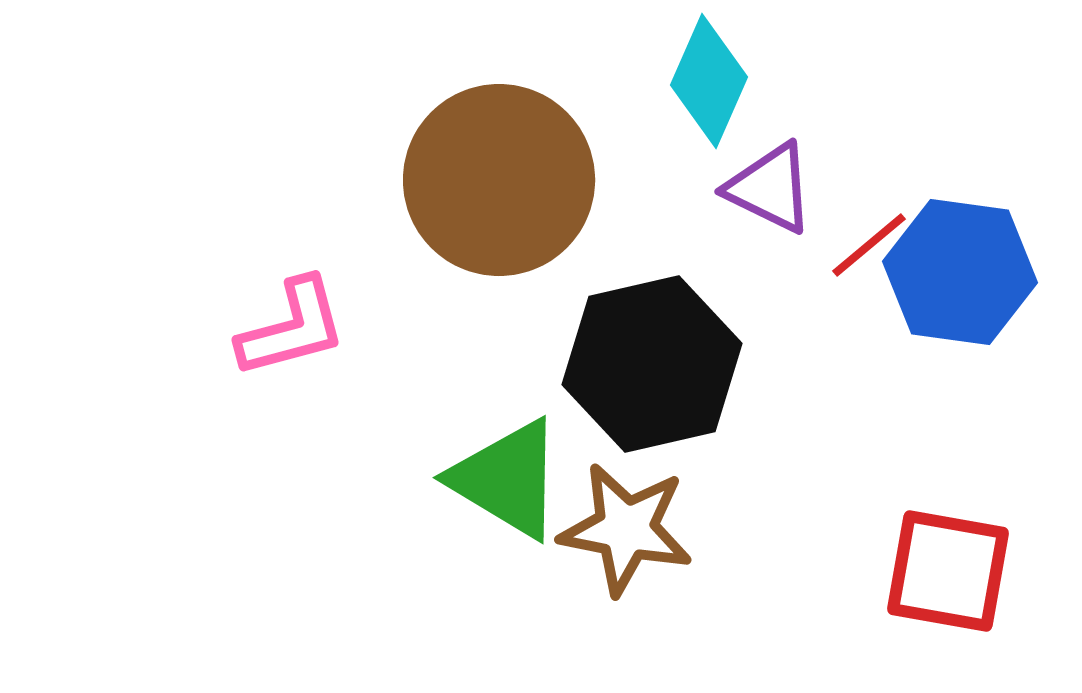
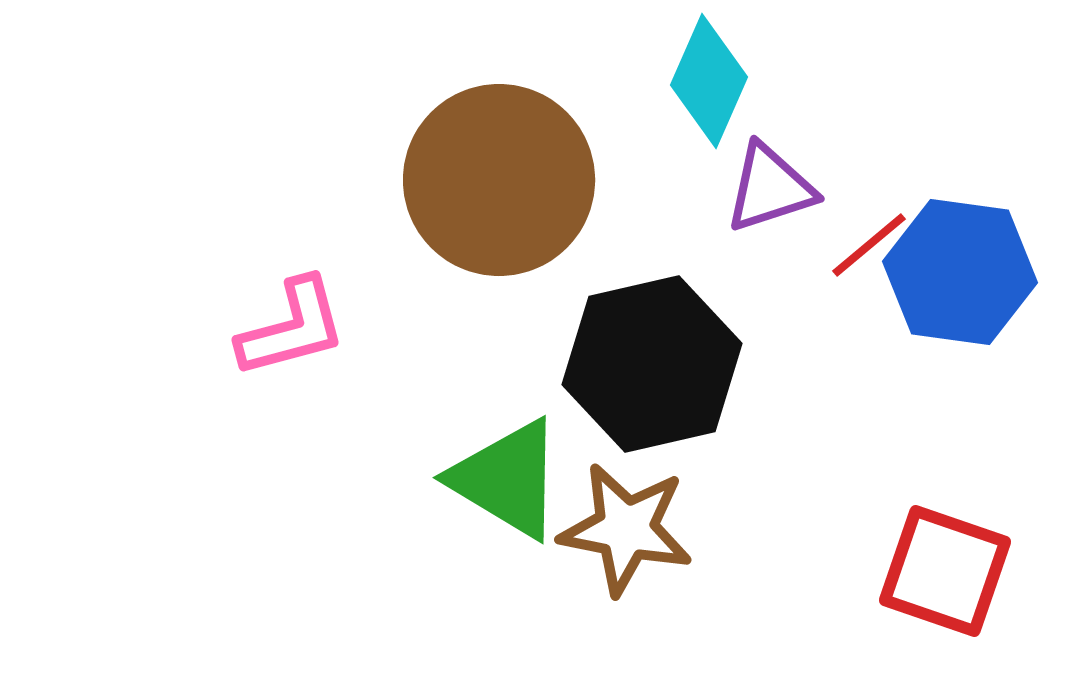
purple triangle: rotated 44 degrees counterclockwise
red square: moved 3 px left; rotated 9 degrees clockwise
